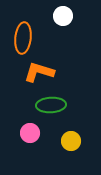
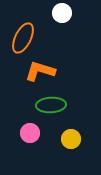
white circle: moved 1 px left, 3 px up
orange ellipse: rotated 20 degrees clockwise
orange L-shape: moved 1 px right, 1 px up
yellow circle: moved 2 px up
